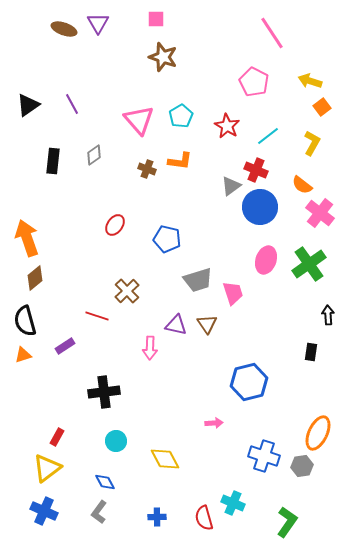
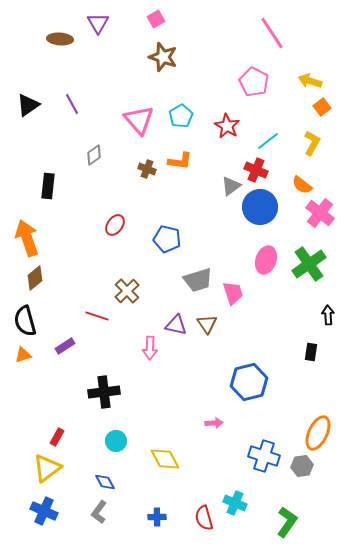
pink square at (156, 19): rotated 30 degrees counterclockwise
brown ellipse at (64, 29): moved 4 px left, 10 px down; rotated 15 degrees counterclockwise
cyan line at (268, 136): moved 5 px down
black rectangle at (53, 161): moved 5 px left, 25 px down
cyan cross at (233, 503): moved 2 px right
